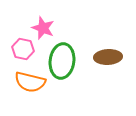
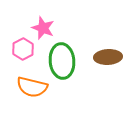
pink hexagon: rotated 20 degrees clockwise
green ellipse: rotated 12 degrees counterclockwise
orange semicircle: moved 2 px right, 5 px down
